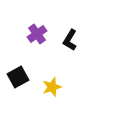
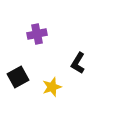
purple cross: rotated 24 degrees clockwise
black L-shape: moved 8 px right, 23 px down
